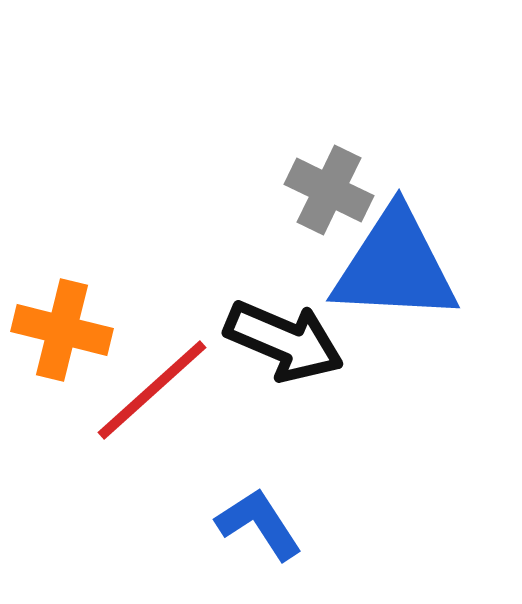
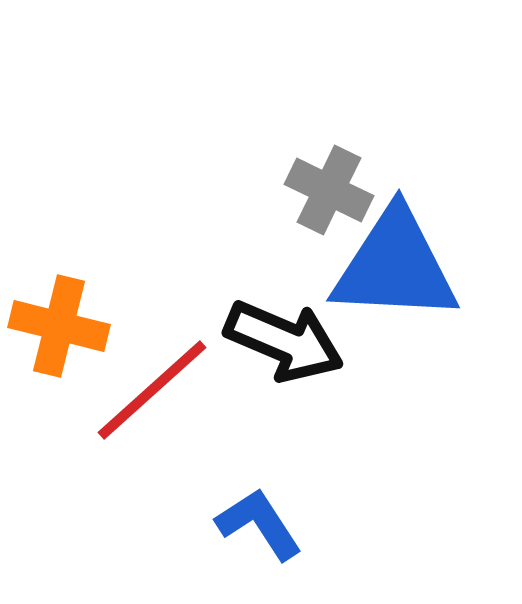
orange cross: moved 3 px left, 4 px up
